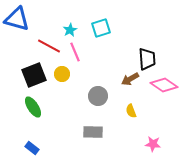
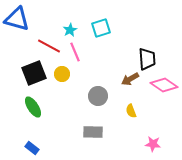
black square: moved 2 px up
